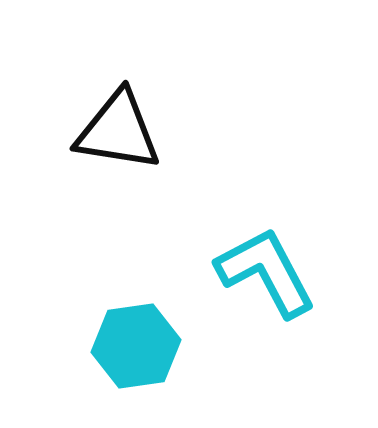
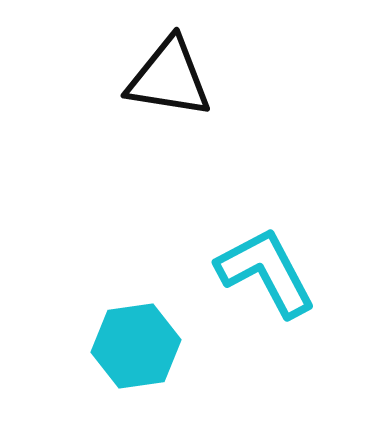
black triangle: moved 51 px right, 53 px up
